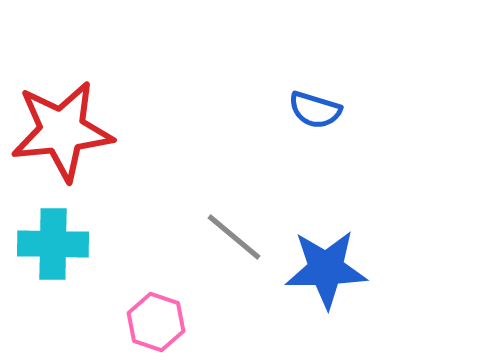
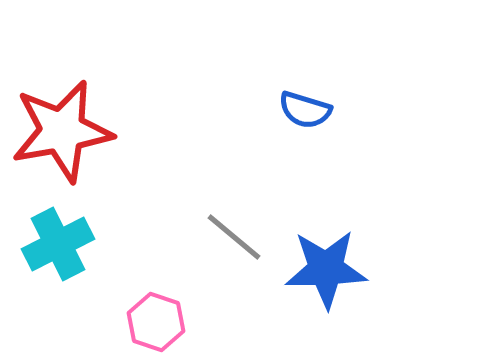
blue semicircle: moved 10 px left
red star: rotated 4 degrees counterclockwise
cyan cross: moved 5 px right; rotated 28 degrees counterclockwise
